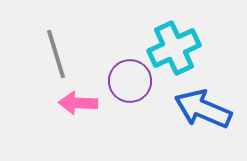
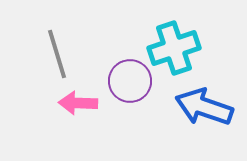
cyan cross: rotated 6 degrees clockwise
gray line: moved 1 px right
blue arrow: moved 1 px right, 2 px up; rotated 4 degrees counterclockwise
